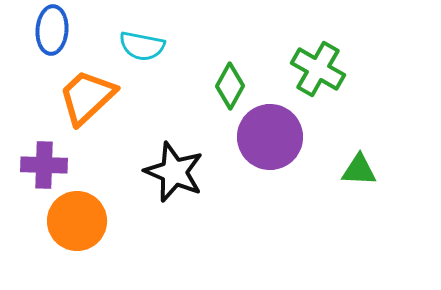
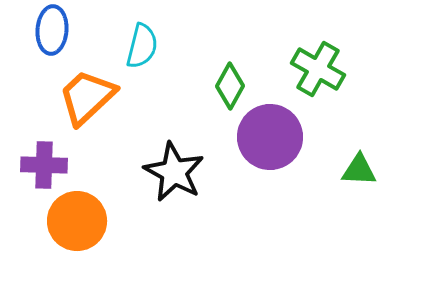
cyan semicircle: rotated 87 degrees counterclockwise
black star: rotated 6 degrees clockwise
